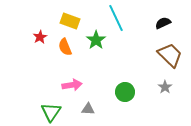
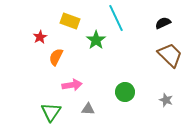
orange semicircle: moved 9 px left, 10 px down; rotated 48 degrees clockwise
gray star: moved 1 px right, 13 px down; rotated 16 degrees counterclockwise
